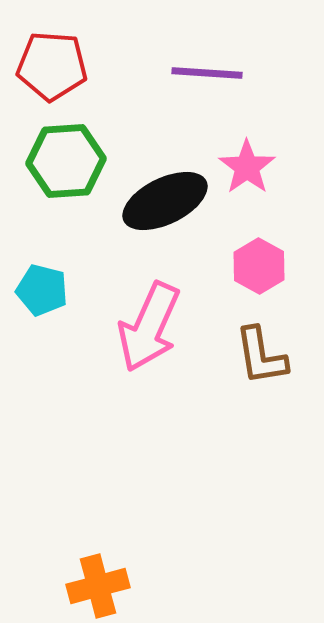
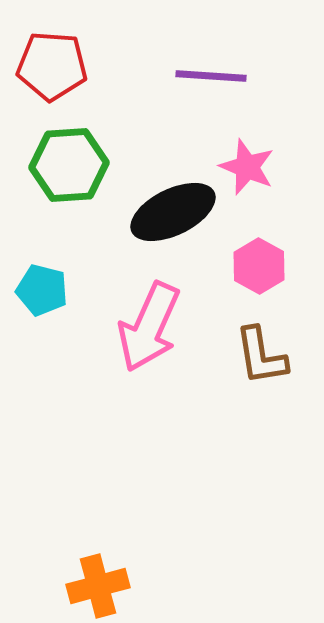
purple line: moved 4 px right, 3 px down
green hexagon: moved 3 px right, 4 px down
pink star: rotated 14 degrees counterclockwise
black ellipse: moved 8 px right, 11 px down
